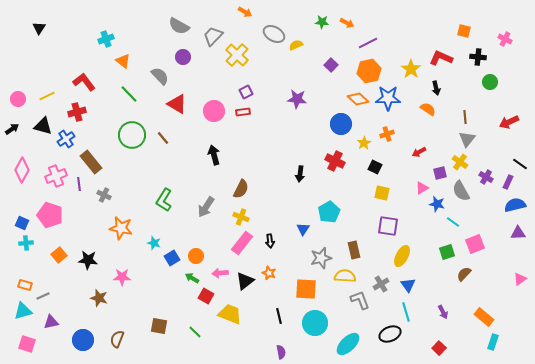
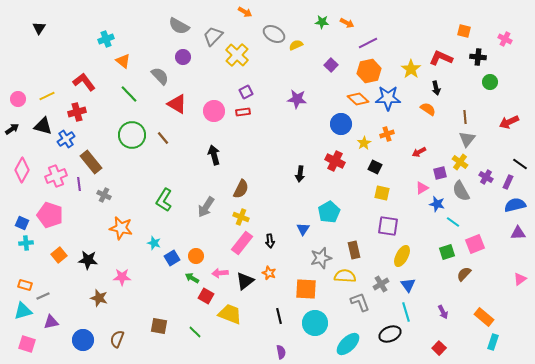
gray L-shape at (360, 300): moved 2 px down
